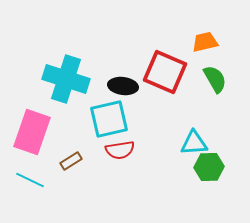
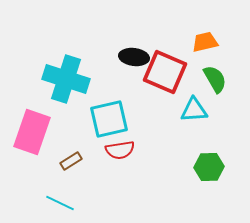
black ellipse: moved 11 px right, 29 px up
cyan triangle: moved 33 px up
cyan line: moved 30 px right, 23 px down
